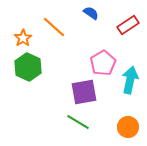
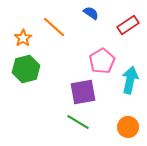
pink pentagon: moved 1 px left, 2 px up
green hexagon: moved 2 px left, 2 px down; rotated 20 degrees clockwise
purple square: moved 1 px left
